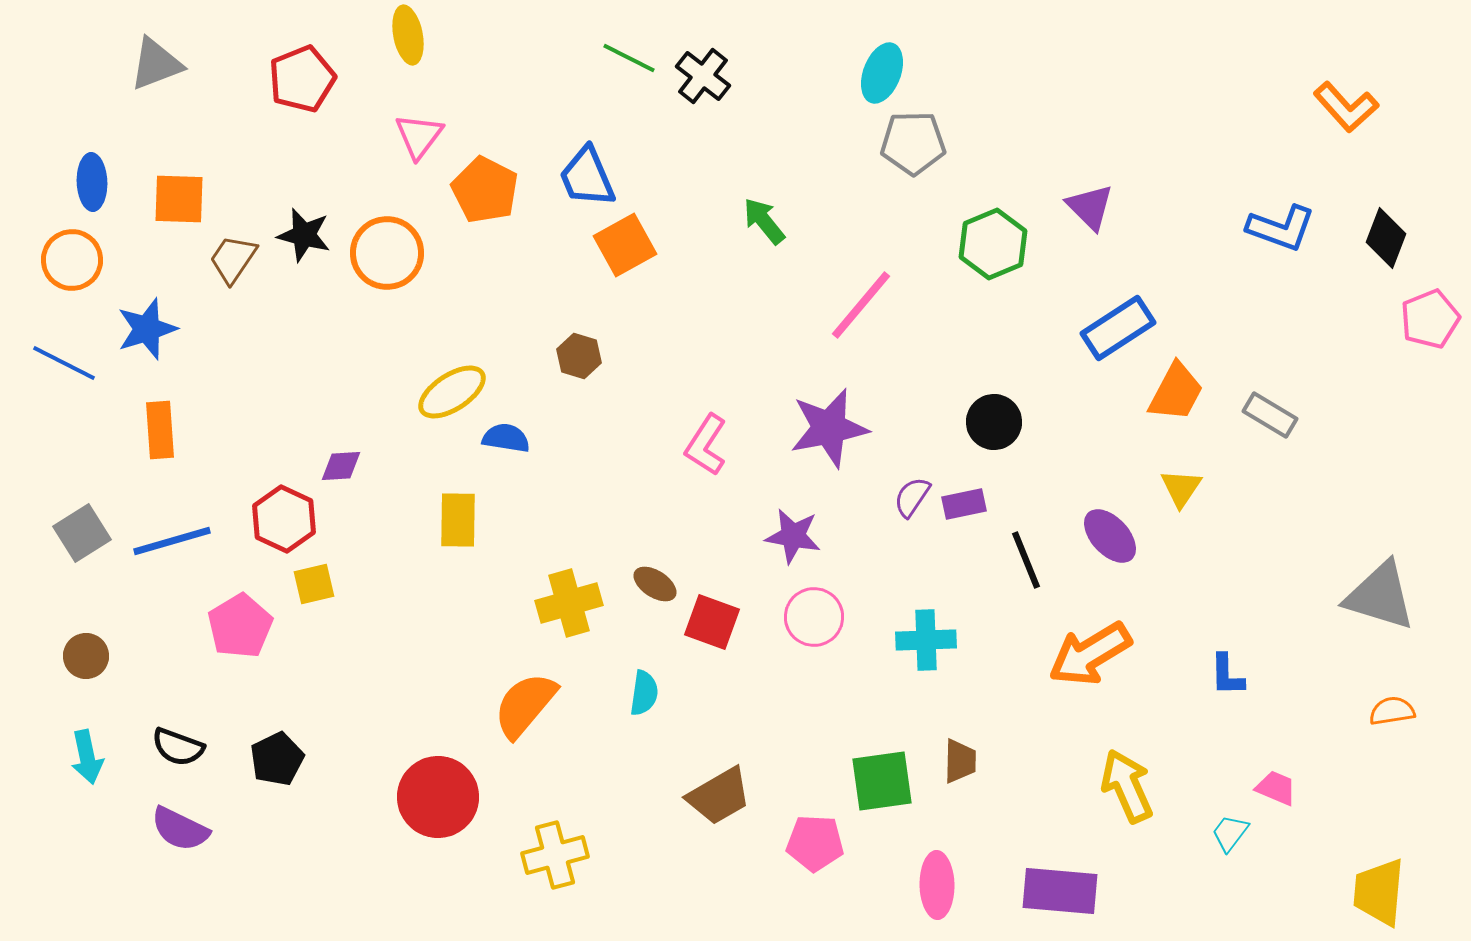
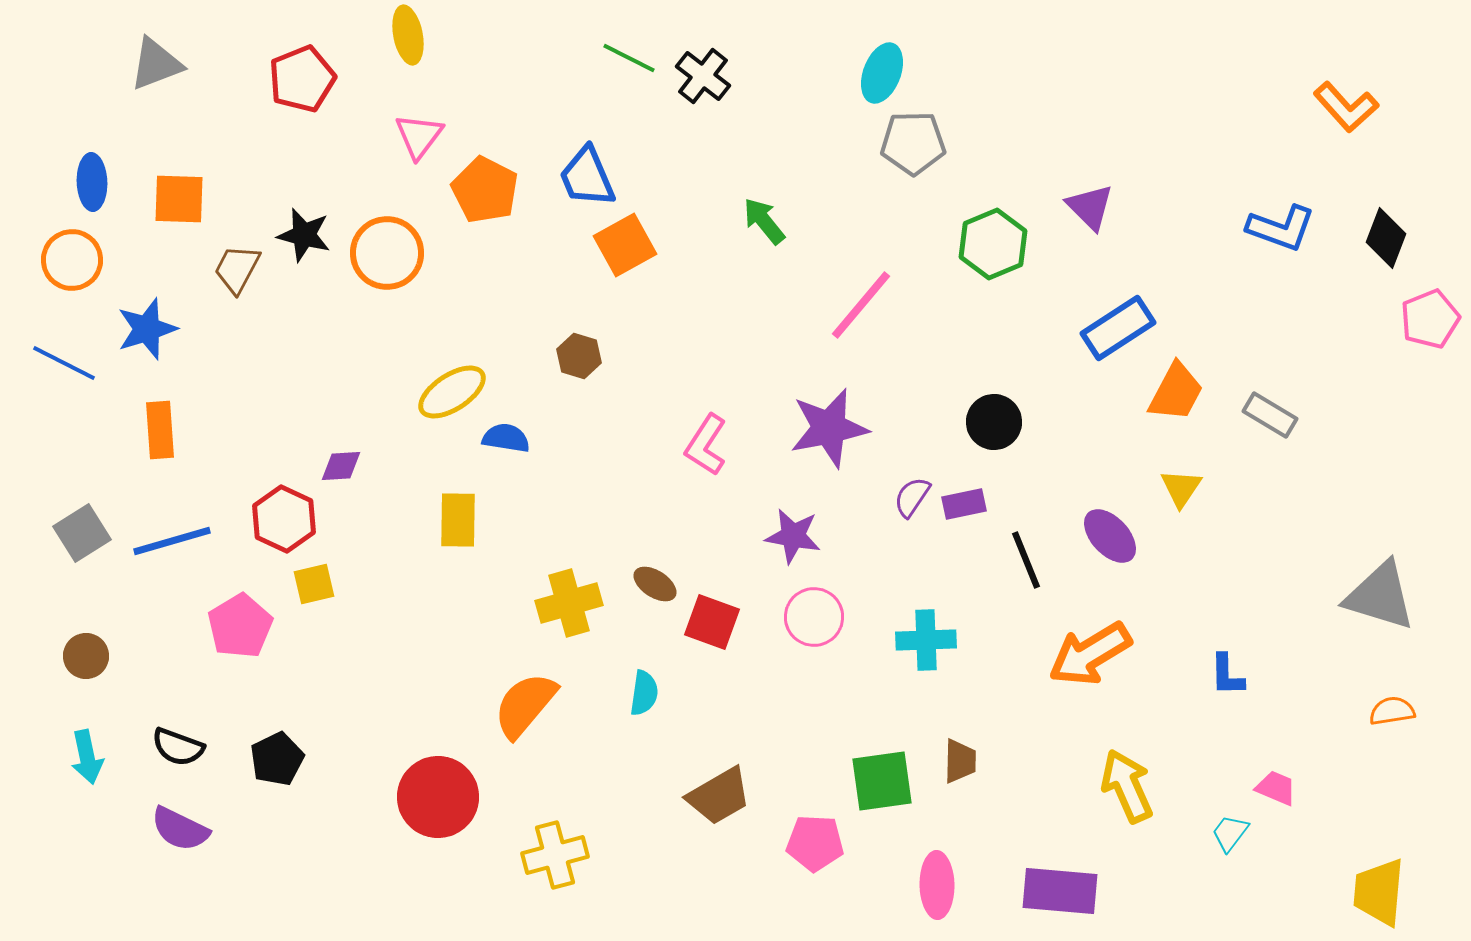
brown trapezoid at (233, 259): moved 4 px right, 10 px down; rotated 6 degrees counterclockwise
